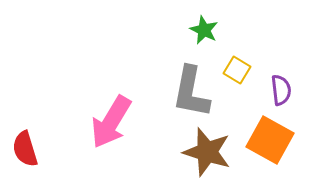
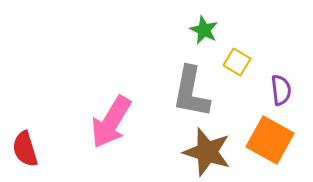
yellow square: moved 8 px up
